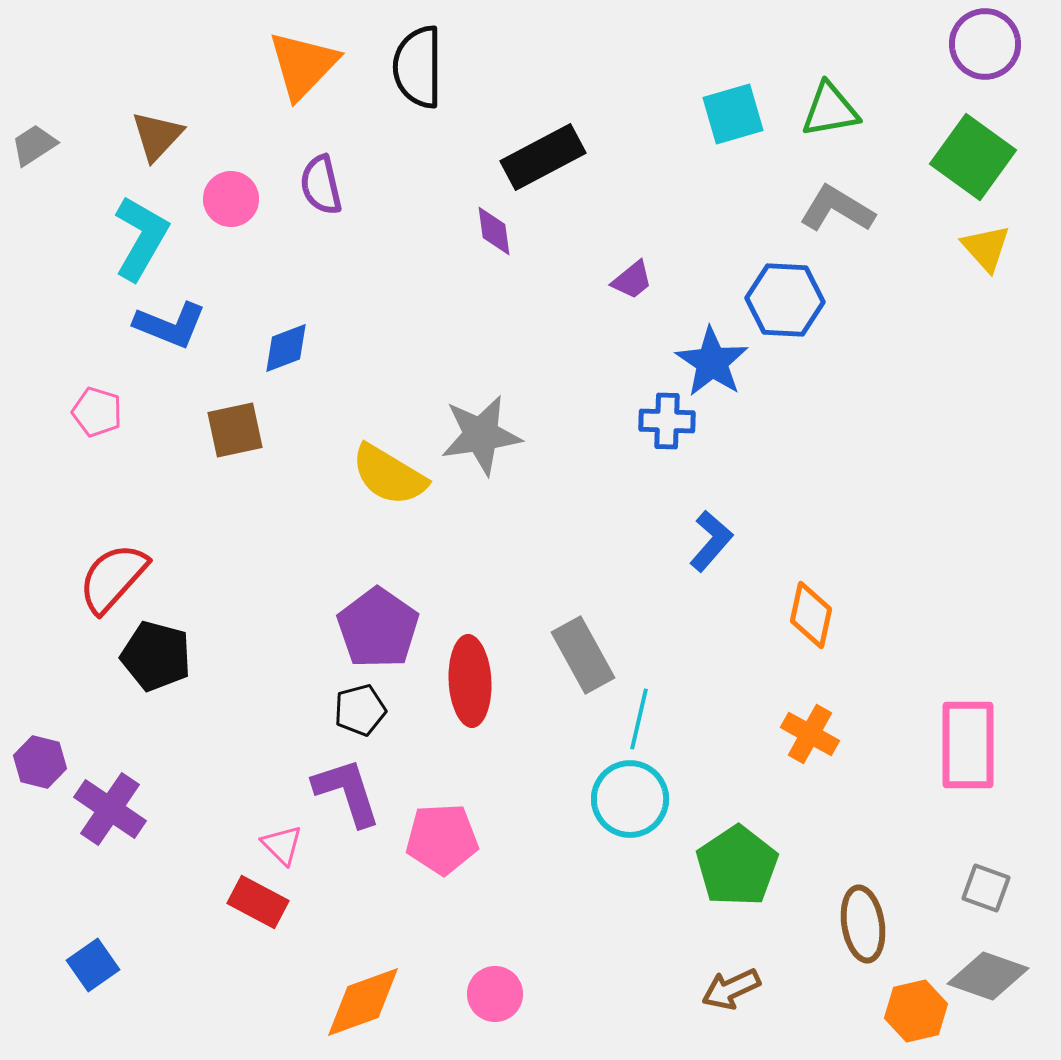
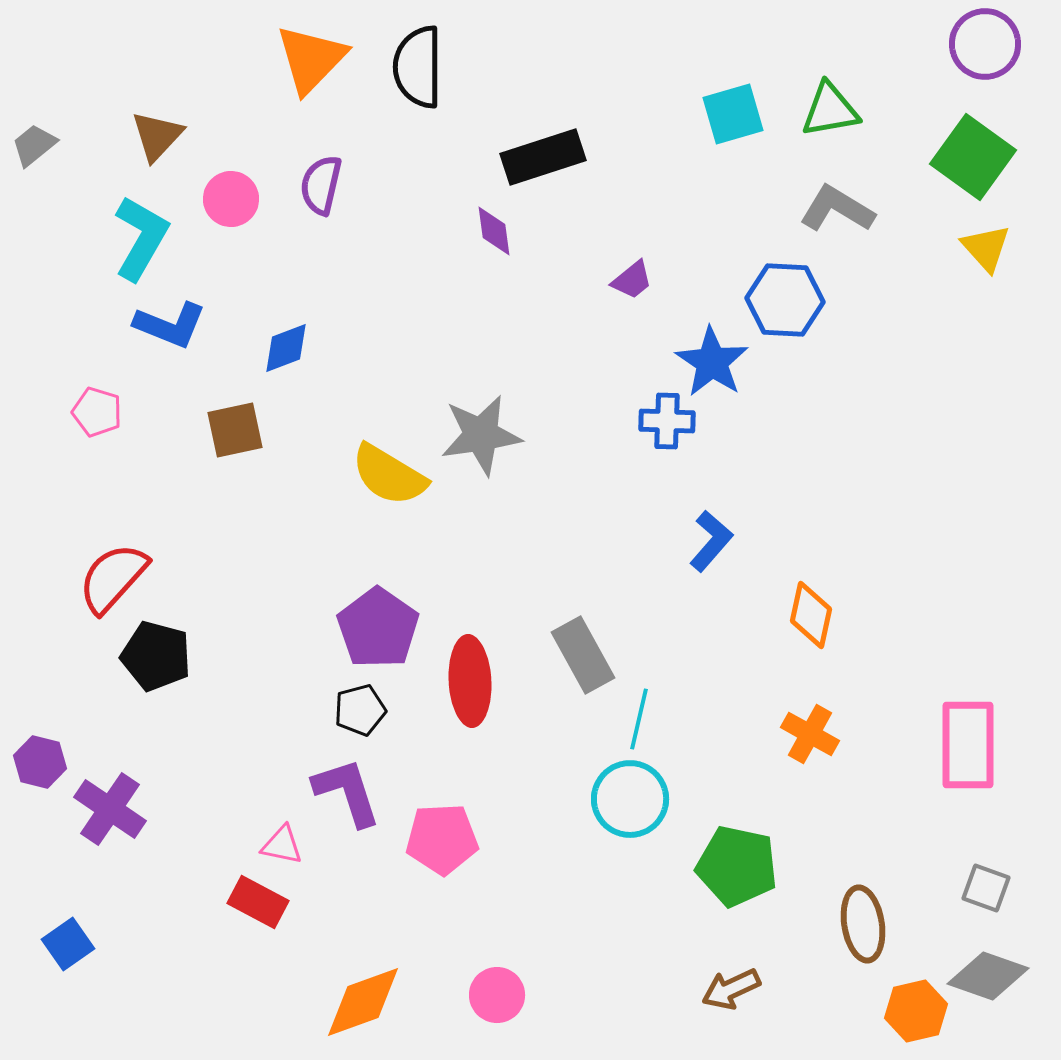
orange triangle at (303, 65): moved 8 px right, 6 px up
gray trapezoid at (34, 145): rotated 6 degrees counterclockwise
black rectangle at (543, 157): rotated 10 degrees clockwise
purple semicircle at (321, 185): rotated 26 degrees clockwise
pink triangle at (282, 845): rotated 33 degrees counterclockwise
green pentagon at (737, 866): rotated 26 degrees counterclockwise
blue square at (93, 965): moved 25 px left, 21 px up
pink circle at (495, 994): moved 2 px right, 1 px down
